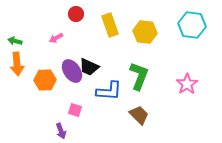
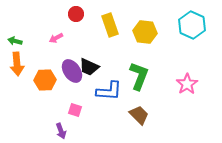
cyan hexagon: rotated 16 degrees clockwise
